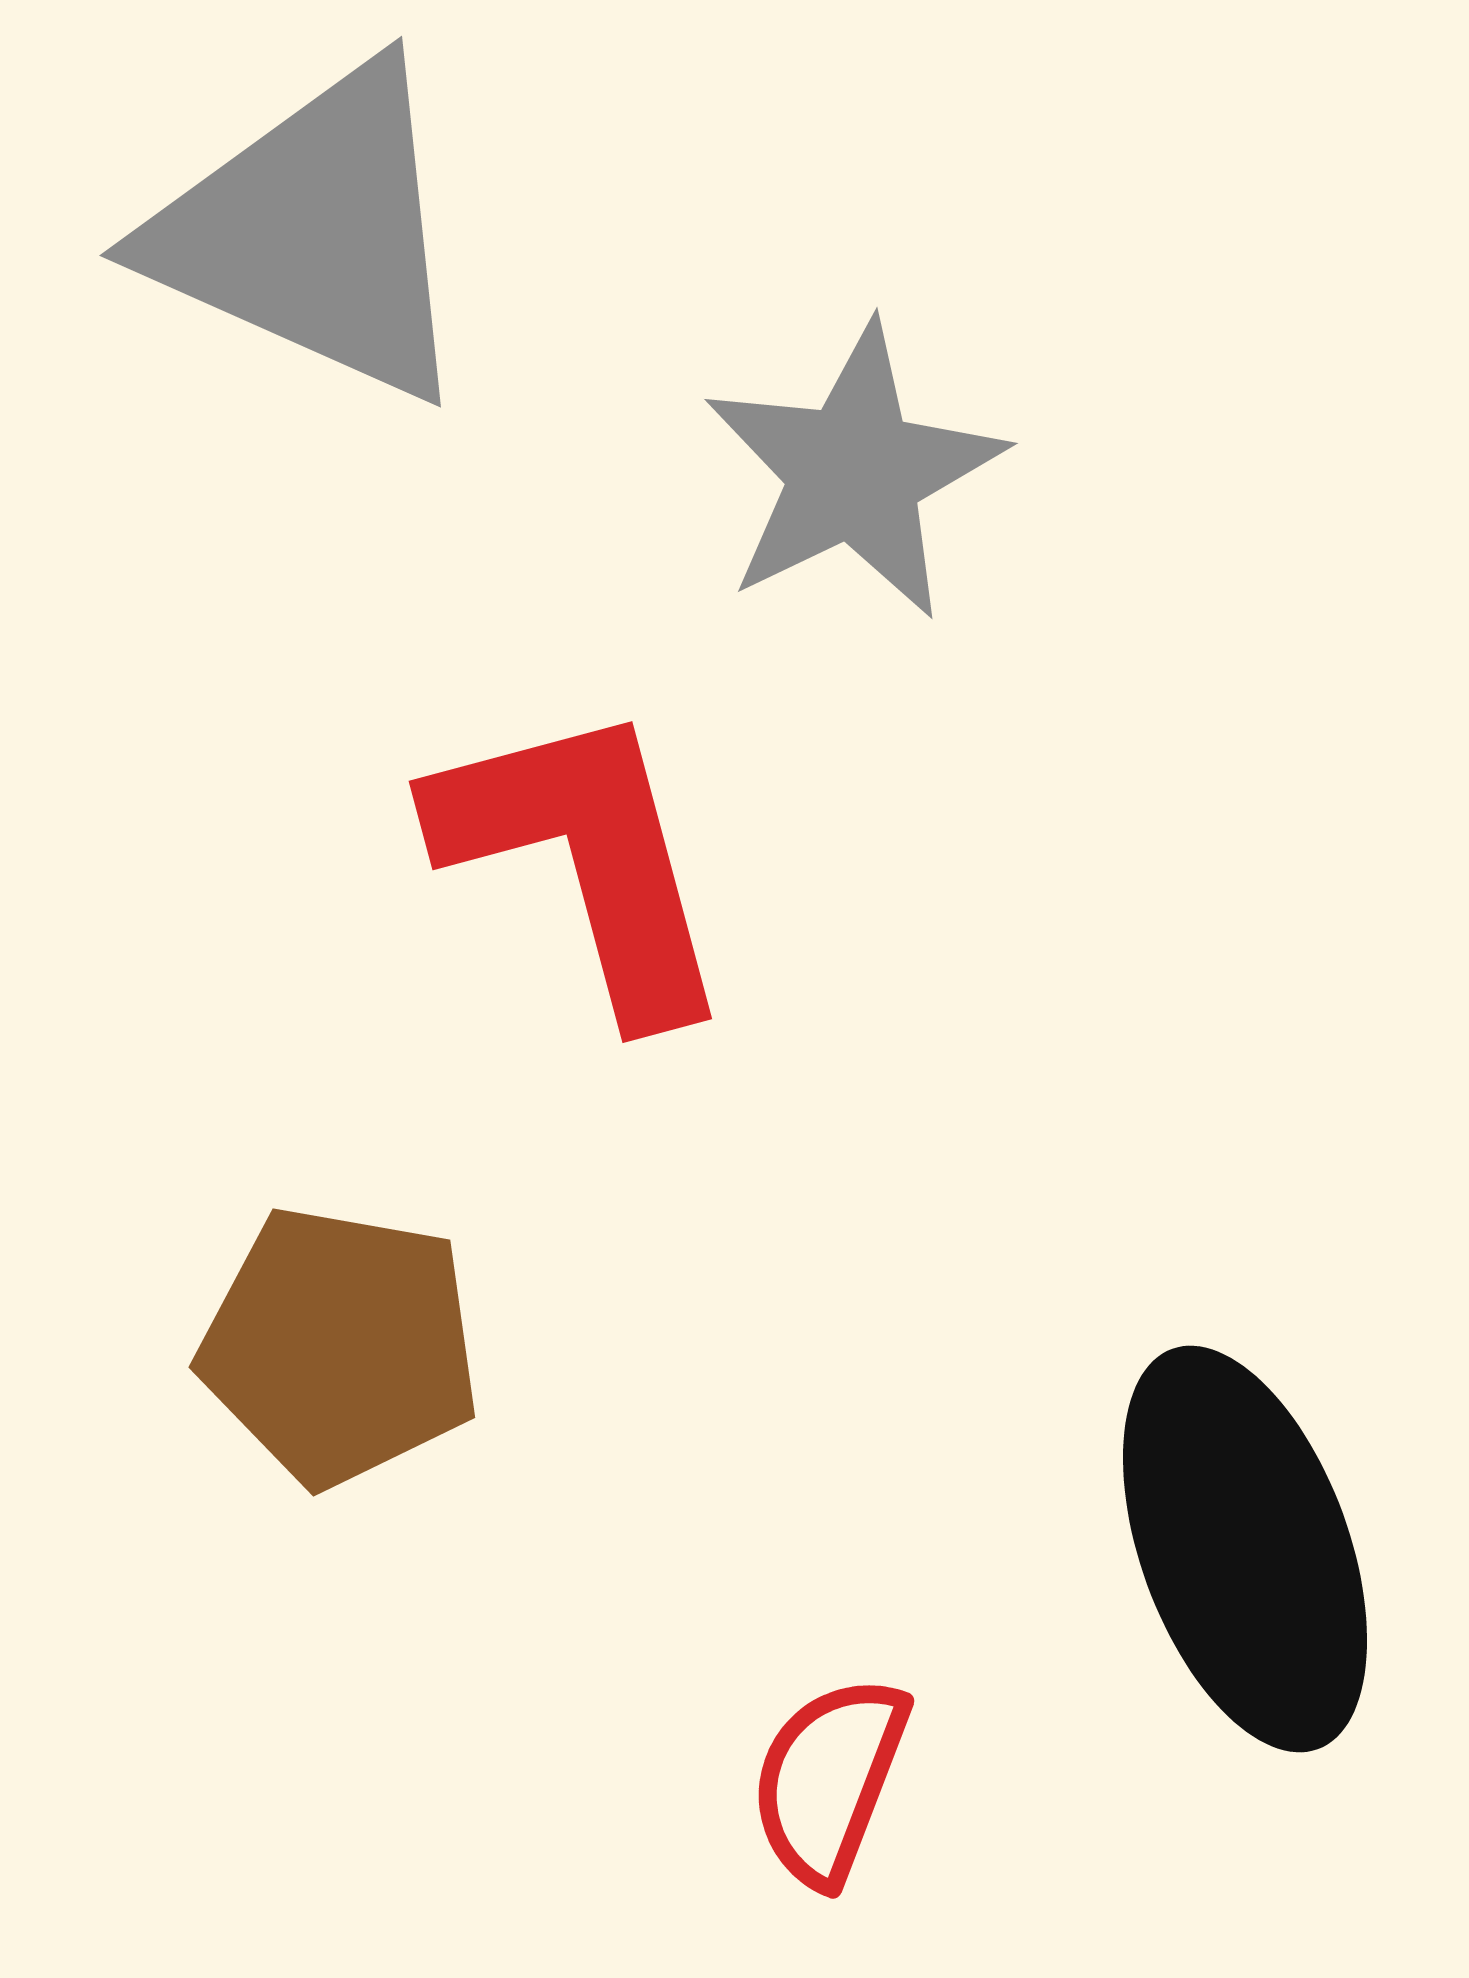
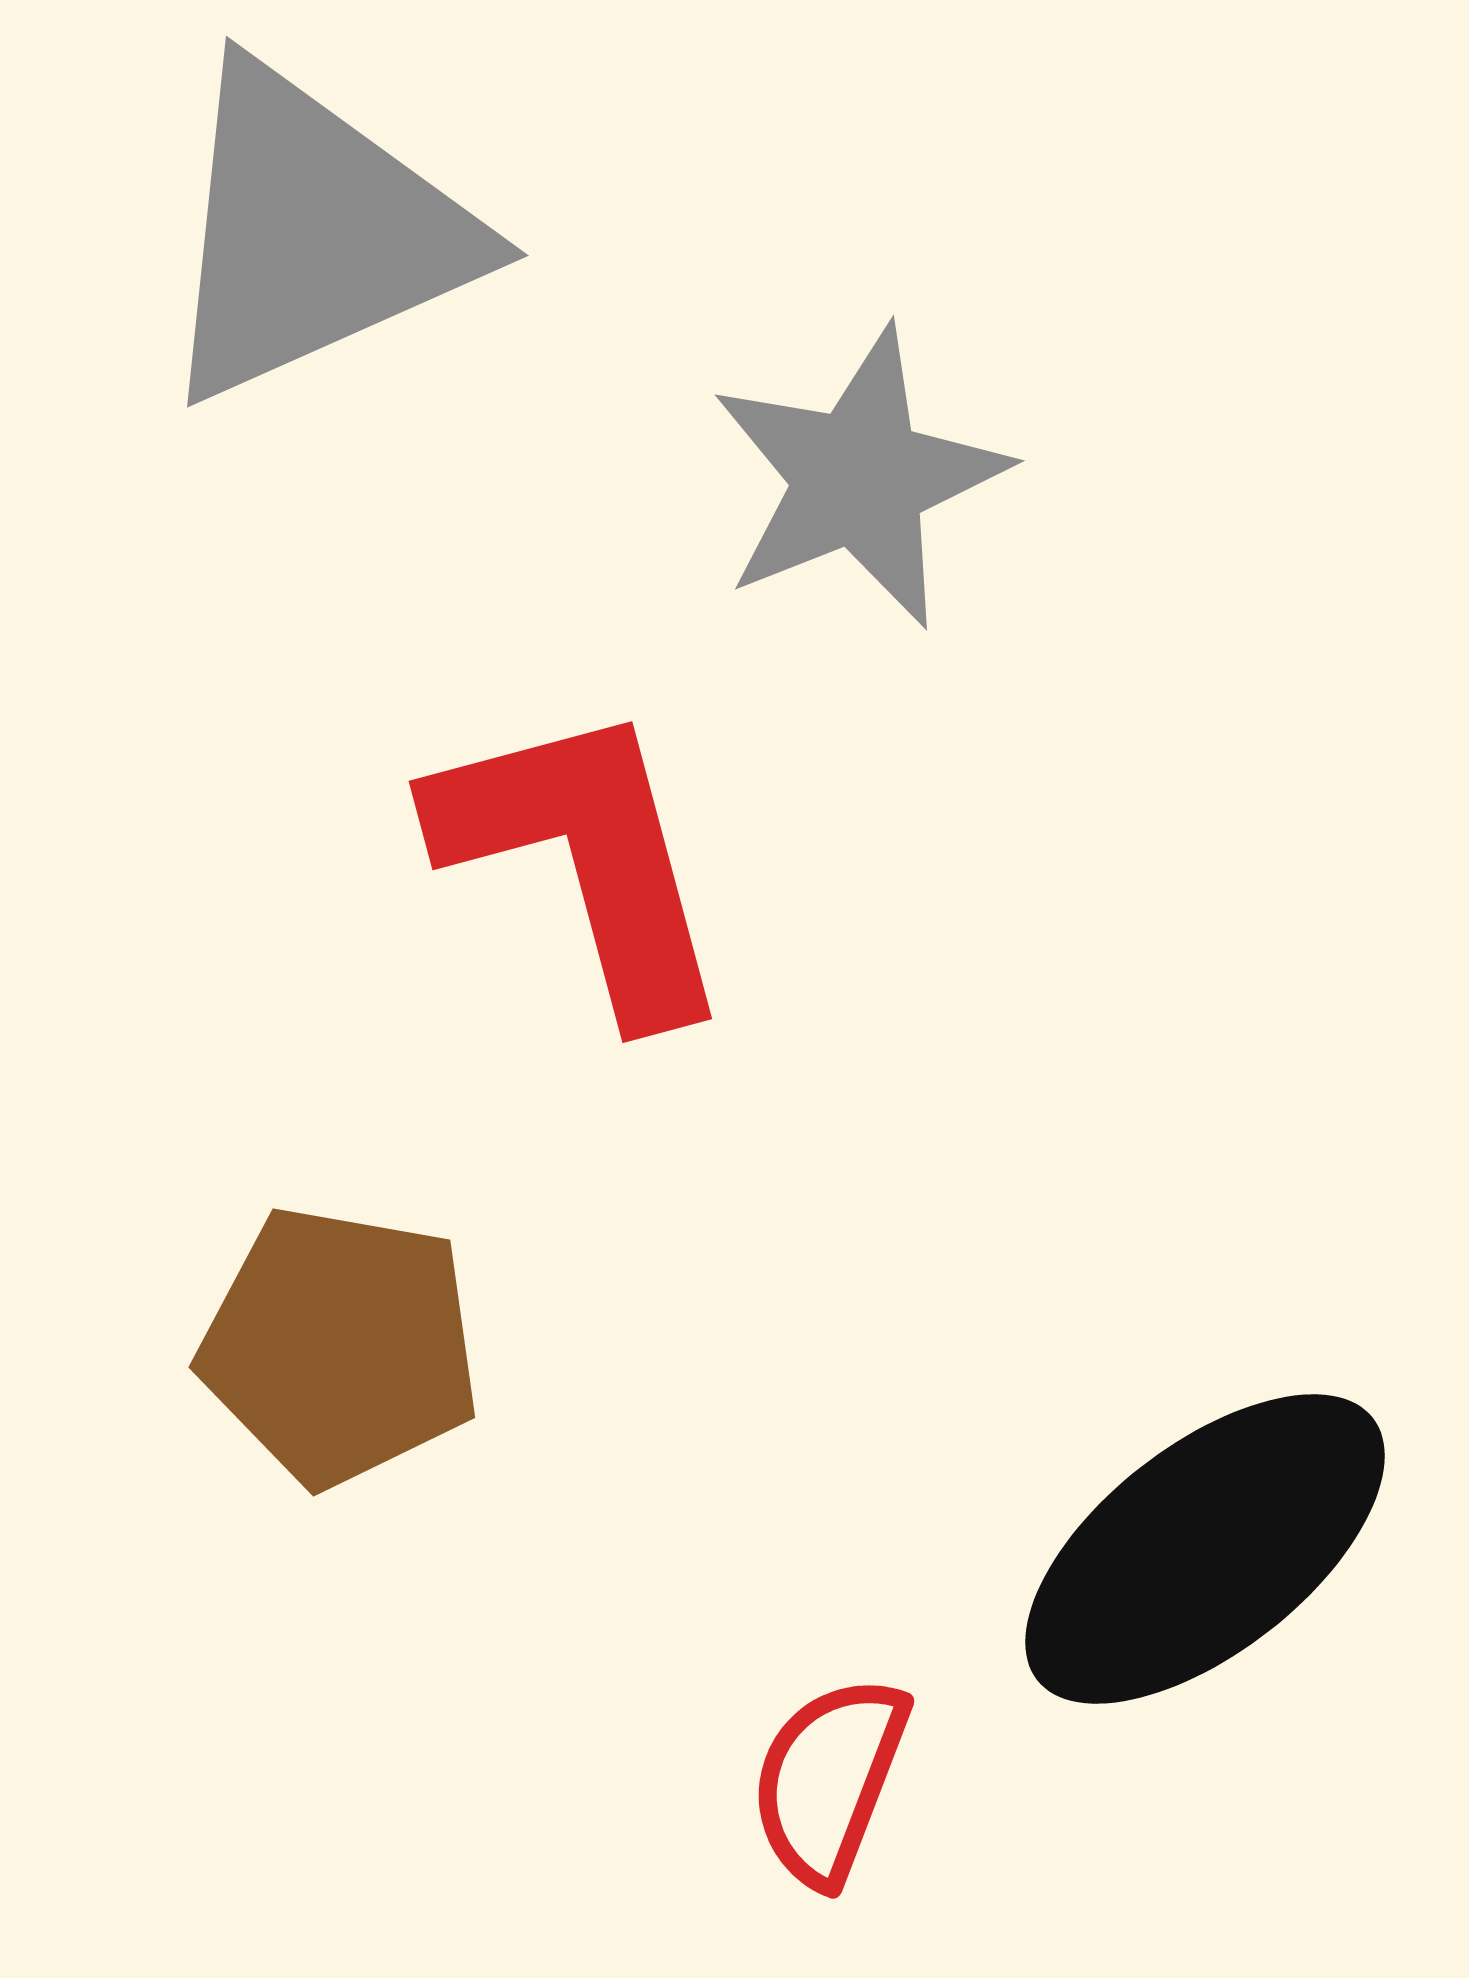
gray triangle: rotated 48 degrees counterclockwise
gray star: moved 5 px right, 6 px down; rotated 4 degrees clockwise
black ellipse: moved 40 px left; rotated 72 degrees clockwise
